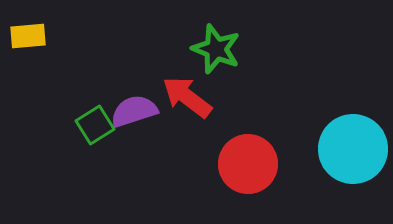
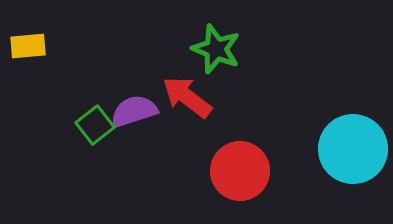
yellow rectangle: moved 10 px down
green square: rotated 6 degrees counterclockwise
red circle: moved 8 px left, 7 px down
